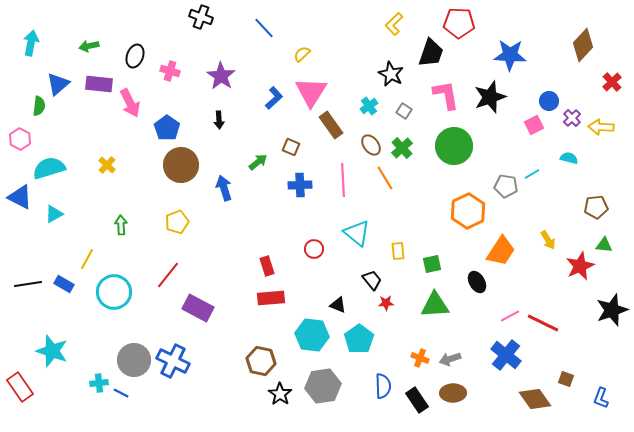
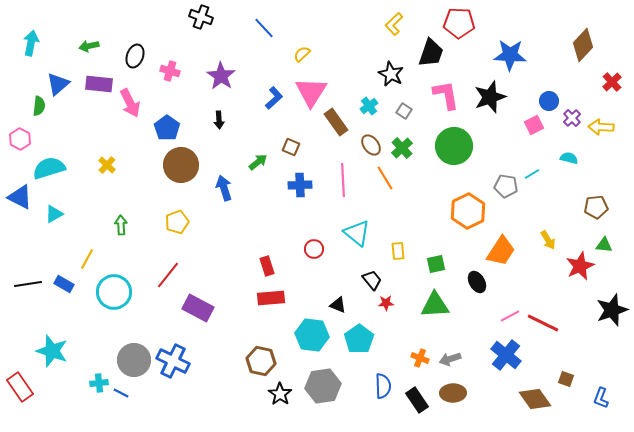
brown rectangle at (331, 125): moved 5 px right, 3 px up
green square at (432, 264): moved 4 px right
